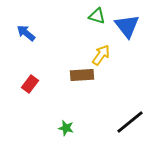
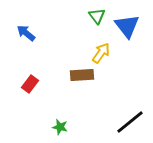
green triangle: rotated 36 degrees clockwise
yellow arrow: moved 2 px up
green star: moved 6 px left, 1 px up
